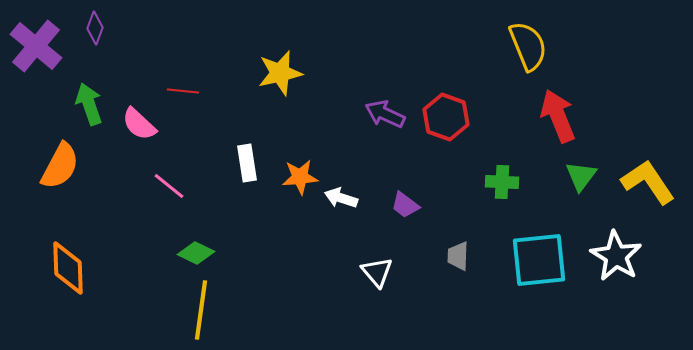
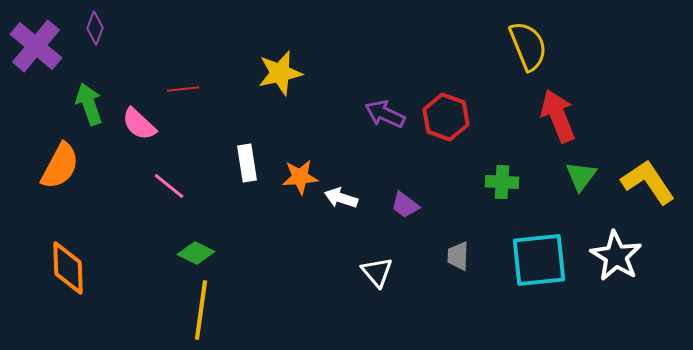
red line: moved 2 px up; rotated 12 degrees counterclockwise
